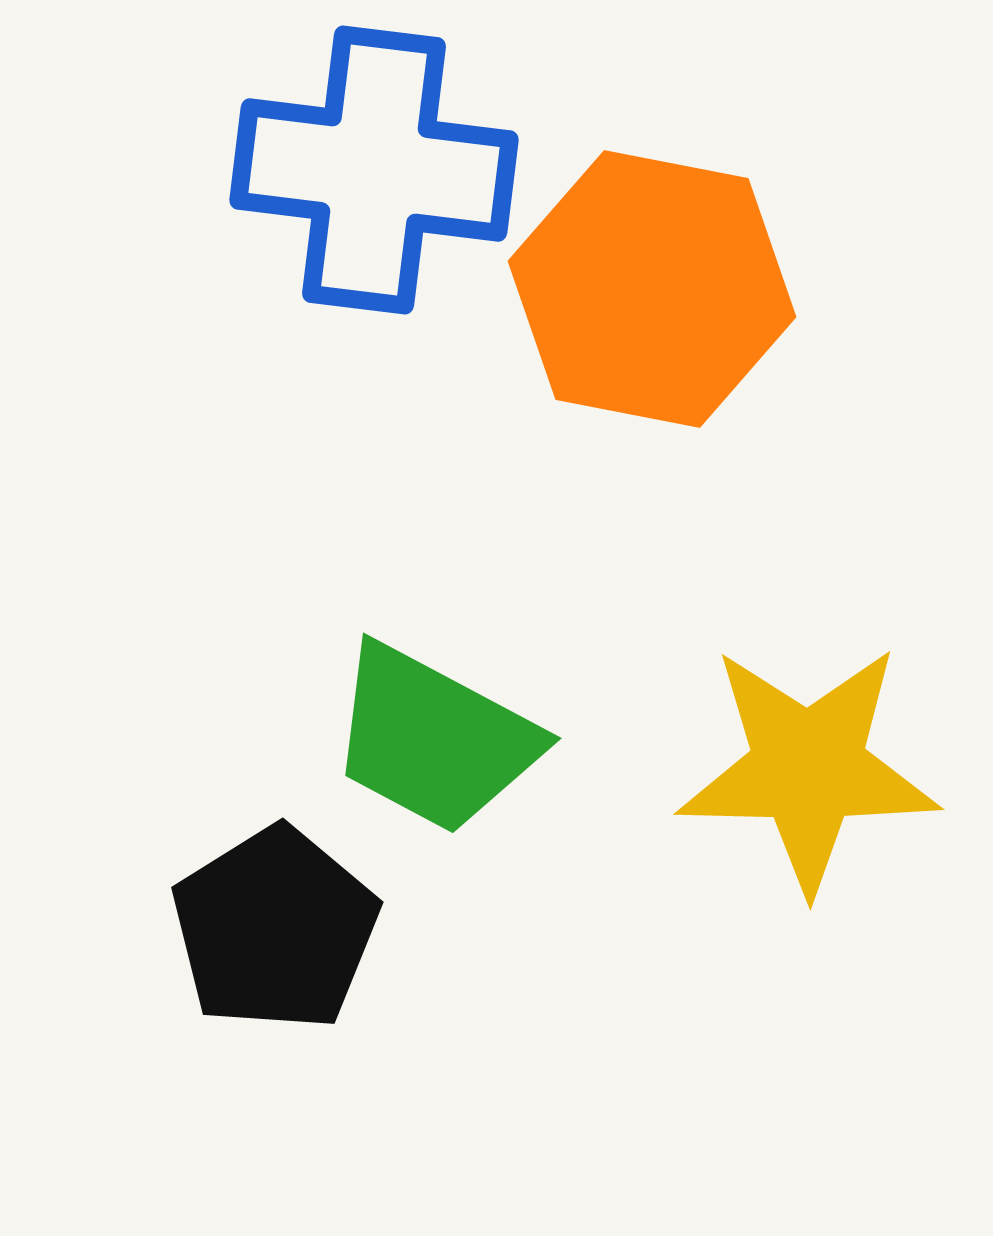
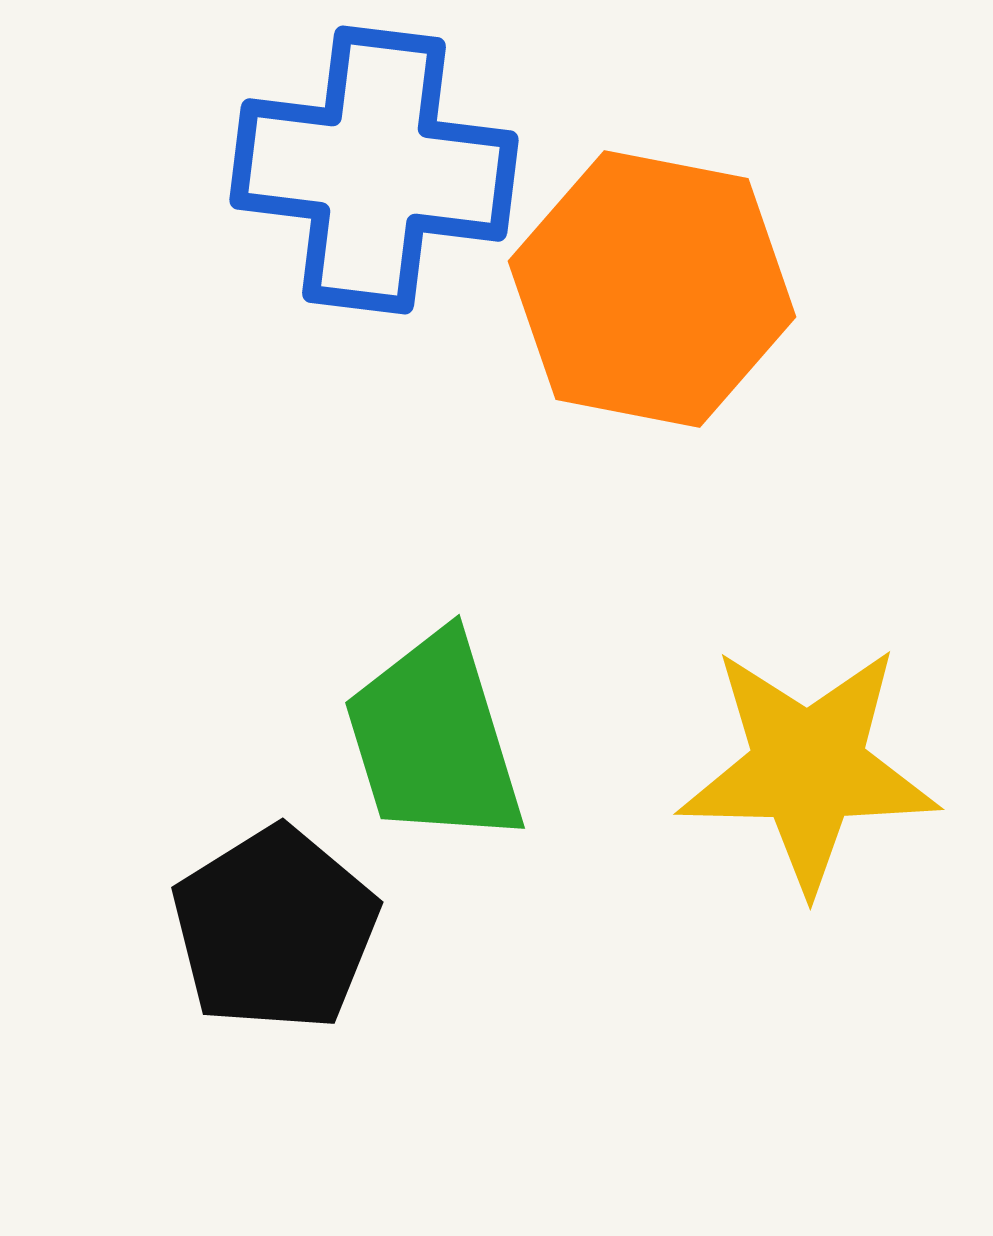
green trapezoid: rotated 45 degrees clockwise
